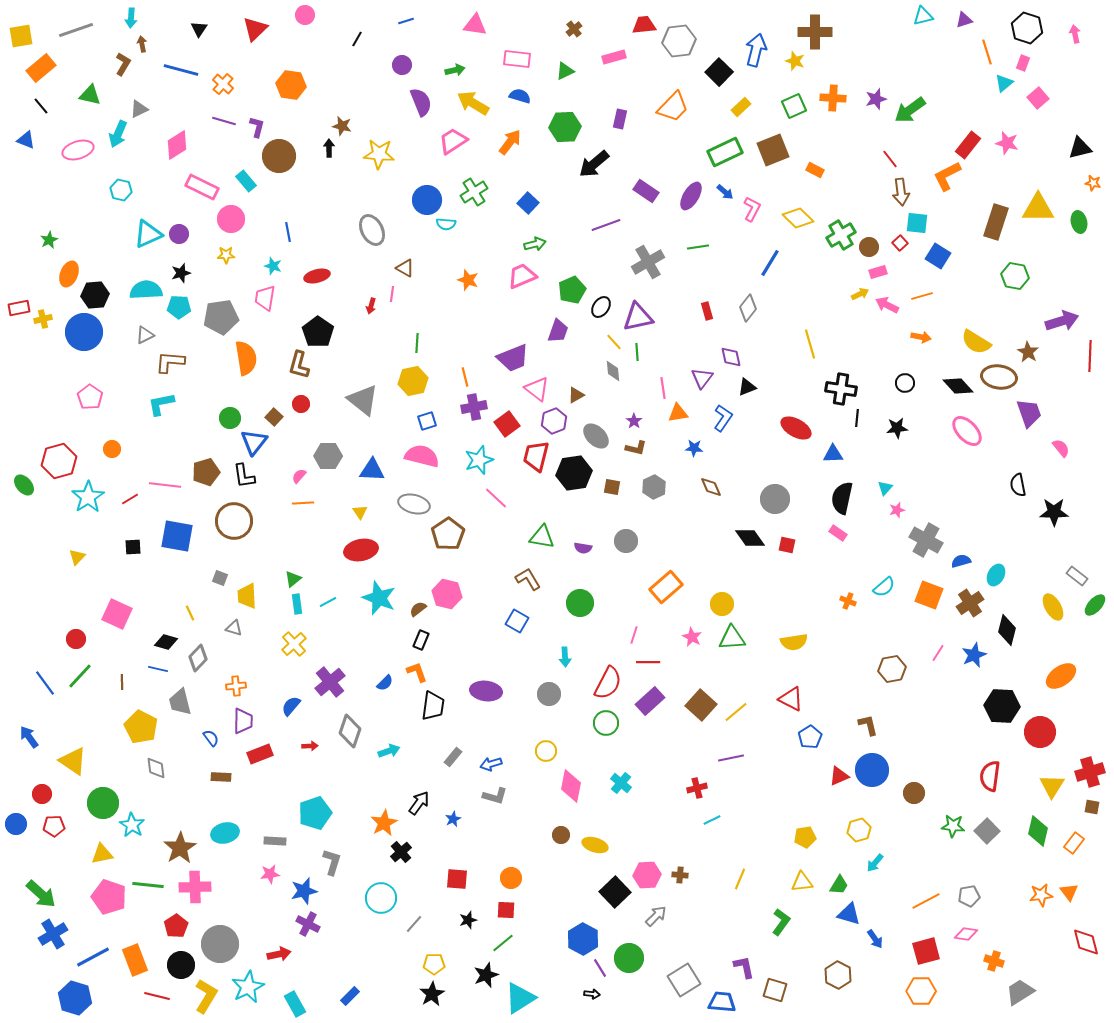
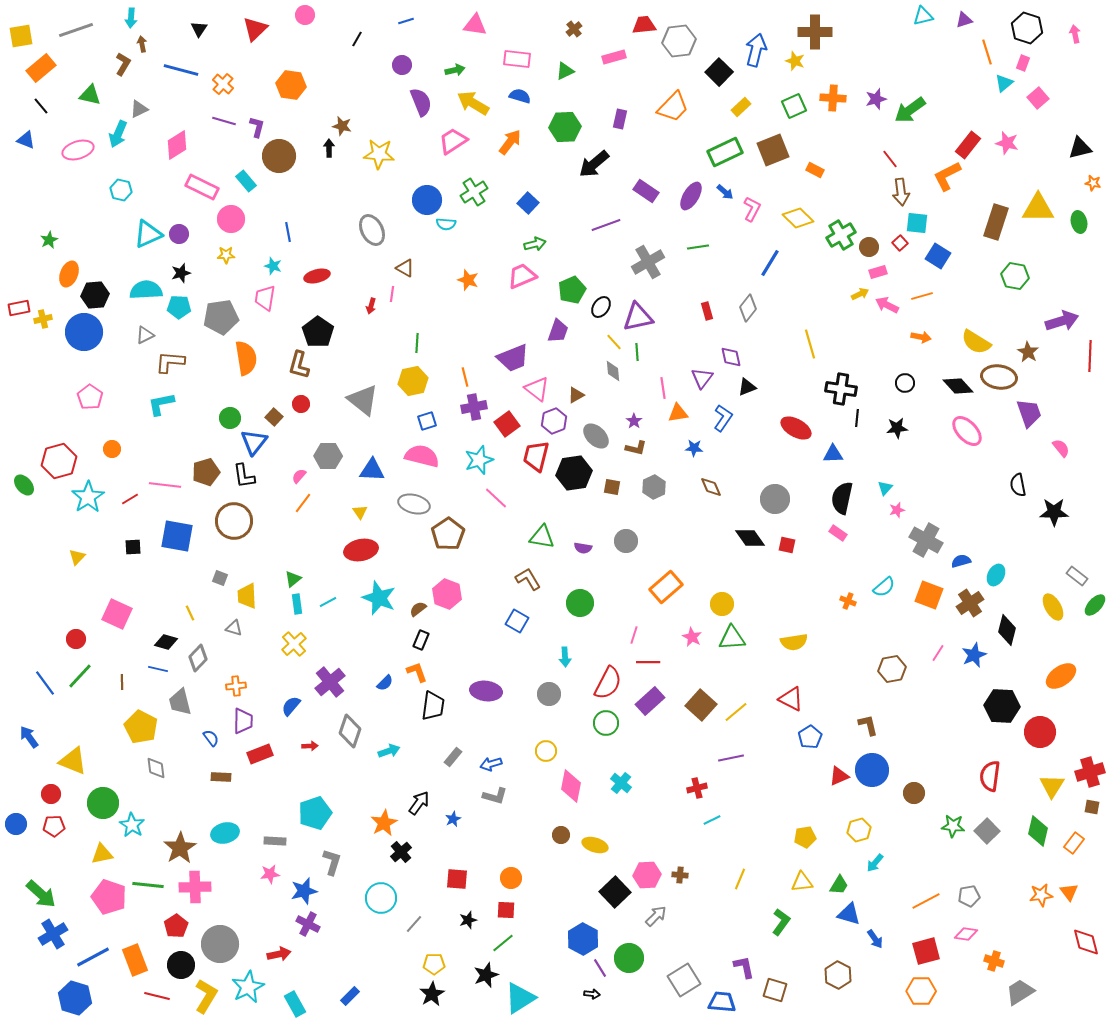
orange line at (303, 503): rotated 50 degrees counterclockwise
pink hexagon at (447, 594): rotated 8 degrees clockwise
yellow triangle at (73, 761): rotated 12 degrees counterclockwise
red circle at (42, 794): moved 9 px right
